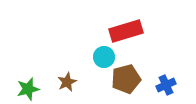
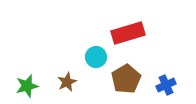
red rectangle: moved 2 px right, 2 px down
cyan circle: moved 8 px left
brown pentagon: rotated 16 degrees counterclockwise
green star: moved 1 px left, 3 px up
